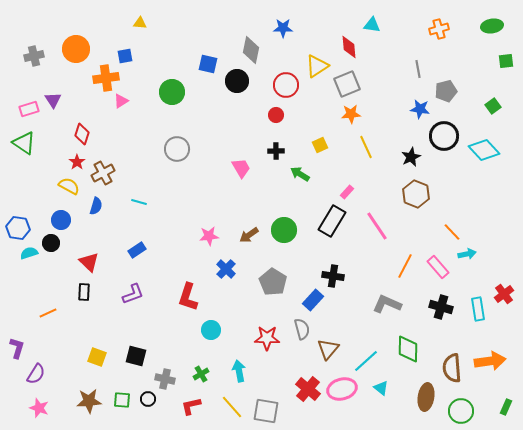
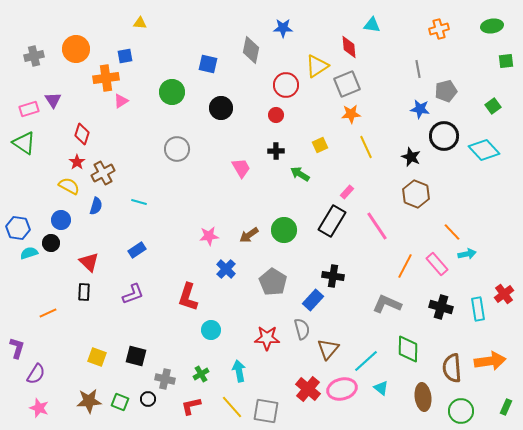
black circle at (237, 81): moved 16 px left, 27 px down
black star at (411, 157): rotated 24 degrees counterclockwise
pink rectangle at (438, 267): moved 1 px left, 3 px up
brown ellipse at (426, 397): moved 3 px left; rotated 16 degrees counterclockwise
green square at (122, 400): moved 2 px left, 2 px down; rotated 18 degrees clockwise
